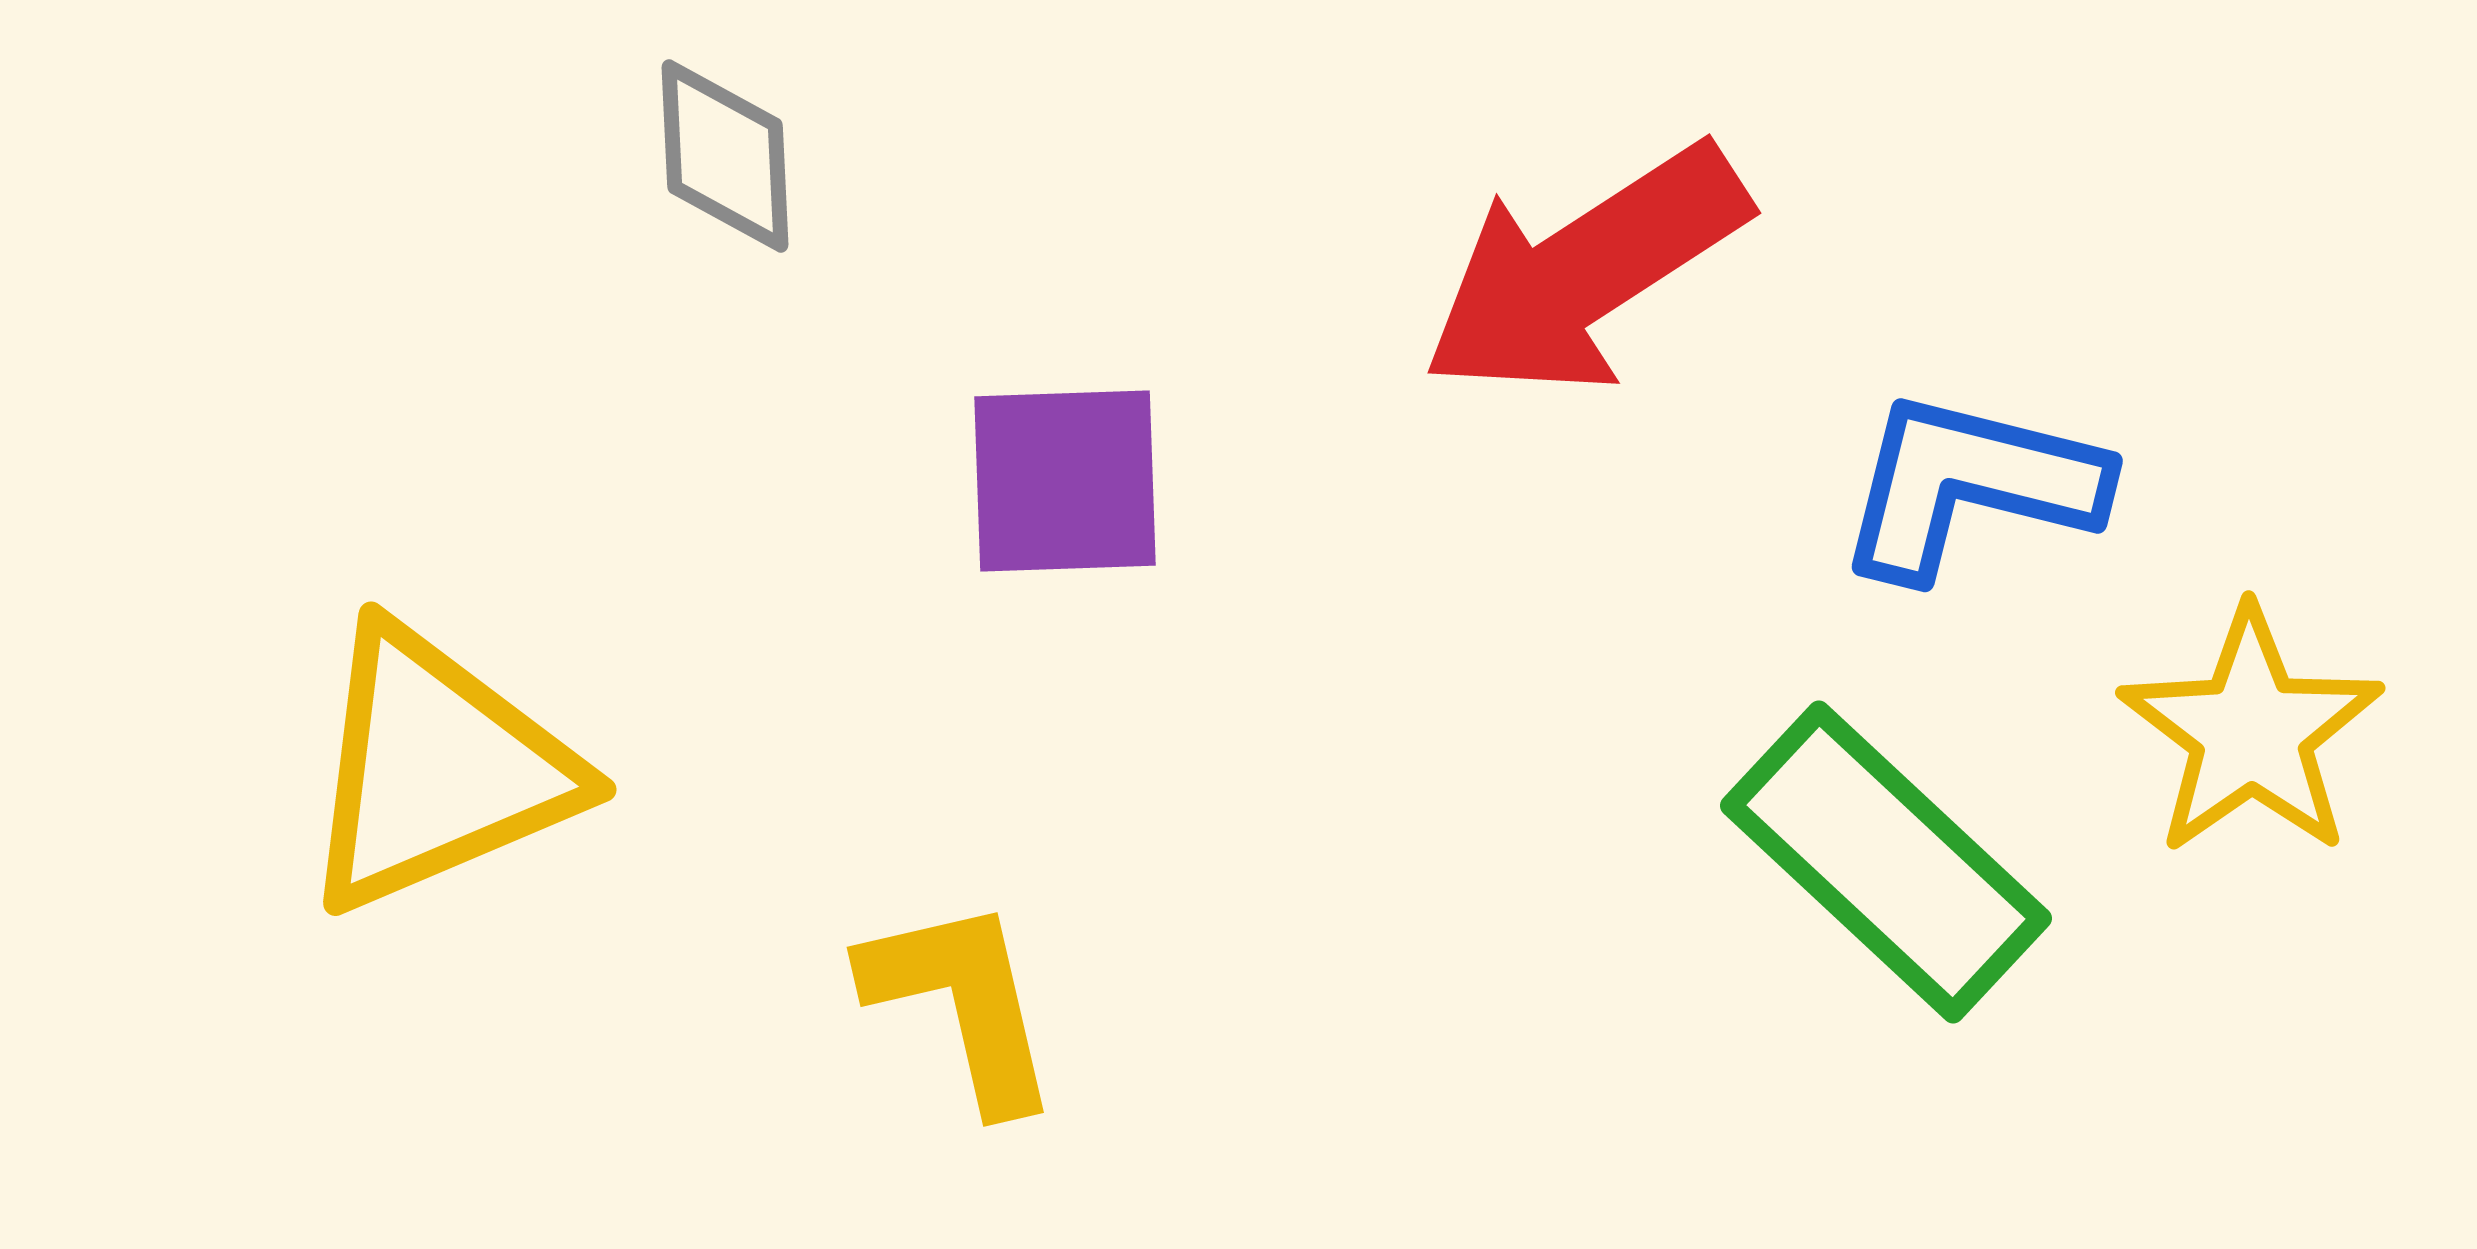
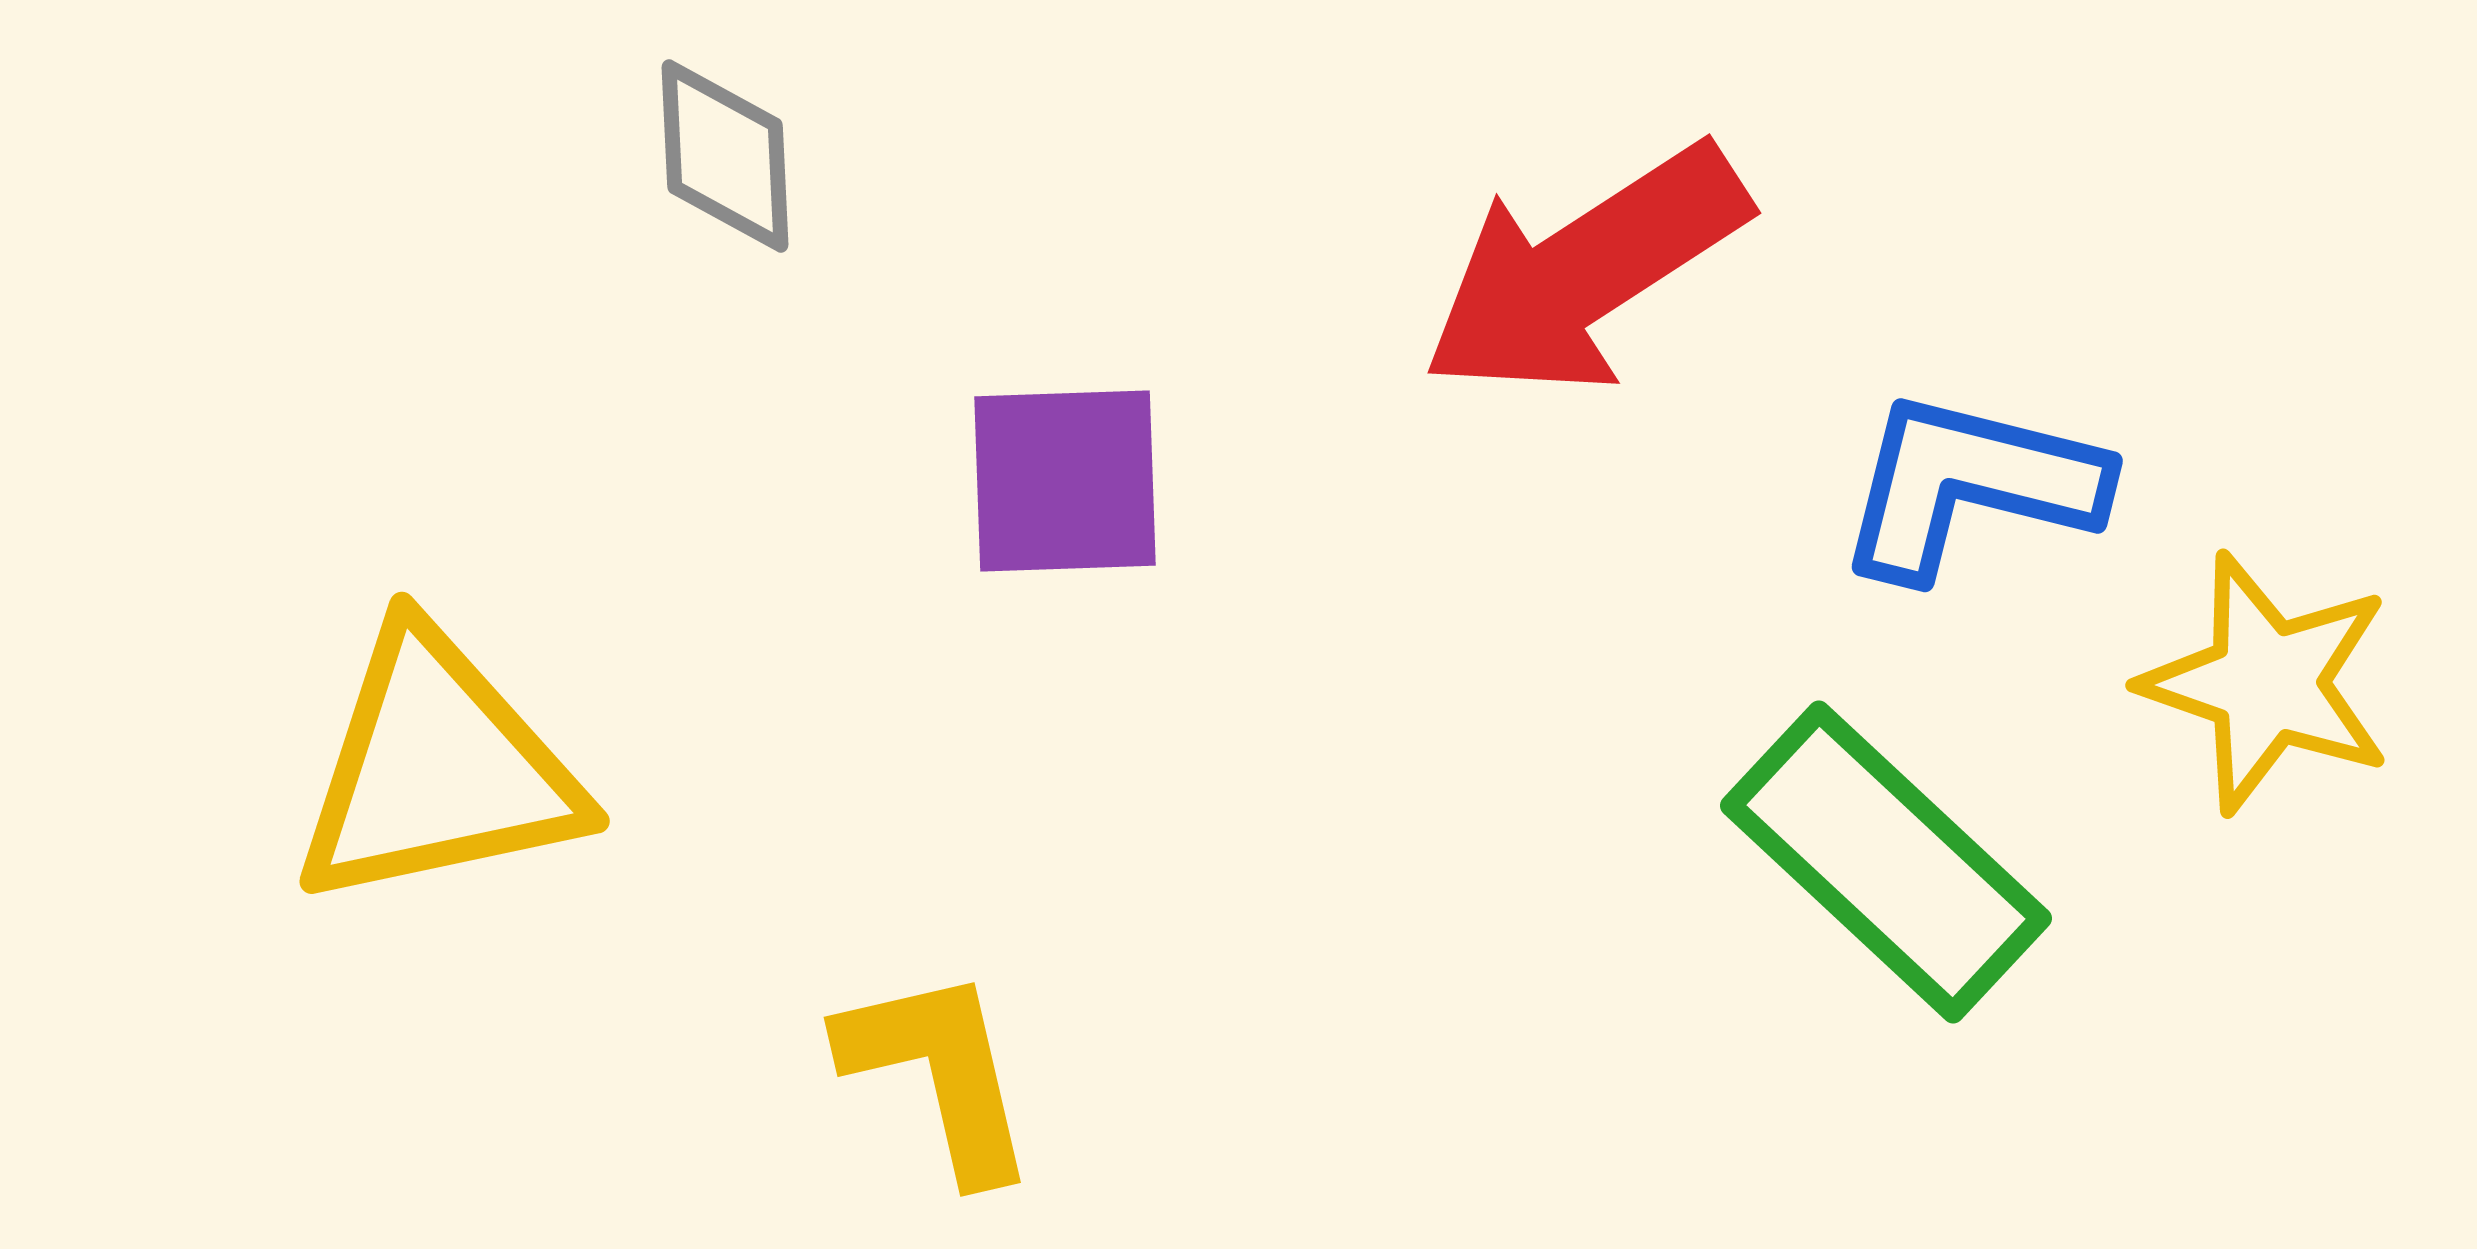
yellow star: moved 16 px right, 49 px up; rotated 18 degrees counterclockwise
yellow triangle: rotated 11 degrees clockwise
yellow L-shape: moved 23 px left, 70 px down
